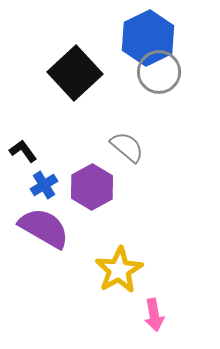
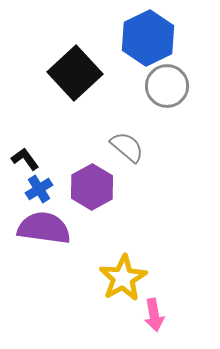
gray circle: moved 8 px right, 14 px down
black L-shape: moved 2 px right, 8 px down
blue cross: moved 5 px left, 4 px down
purple semicircle: rotated 22 degrees counterclockwise
yellow star: moved 4 px right, 8 px down
